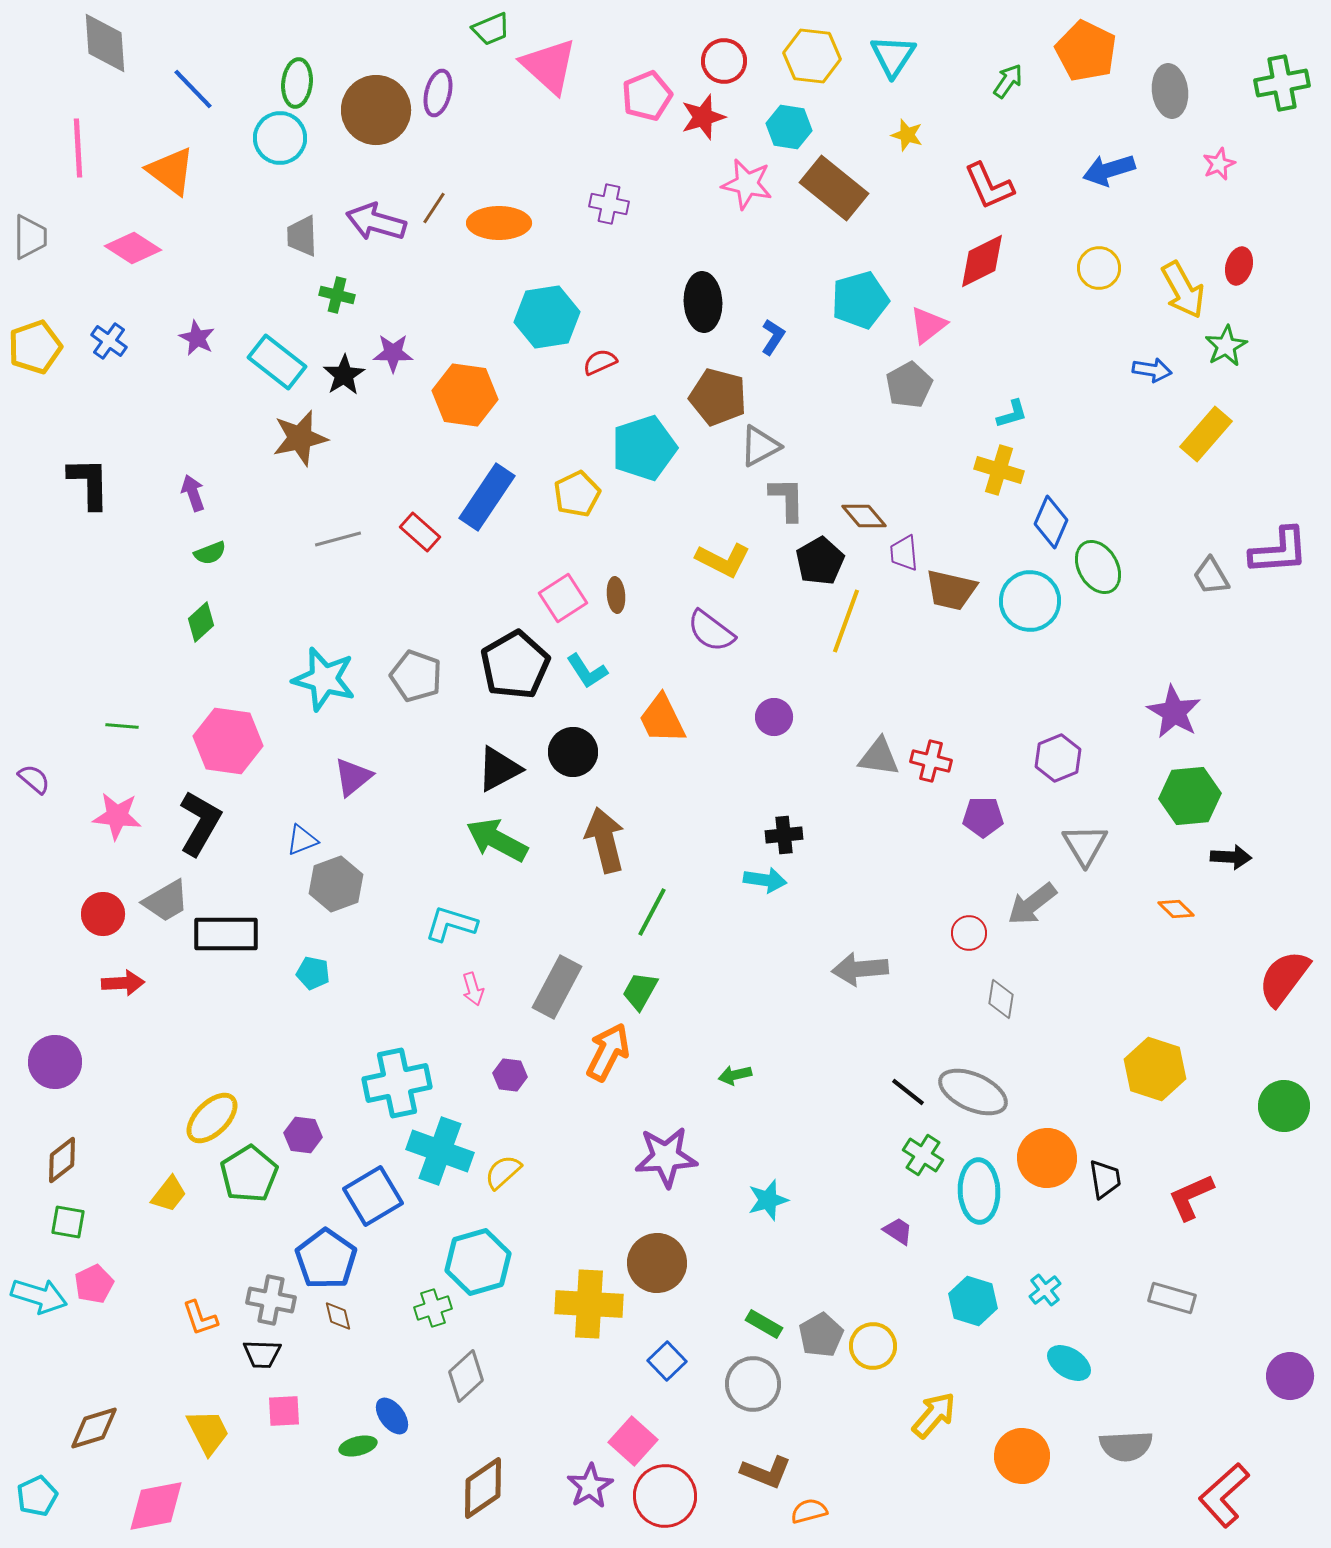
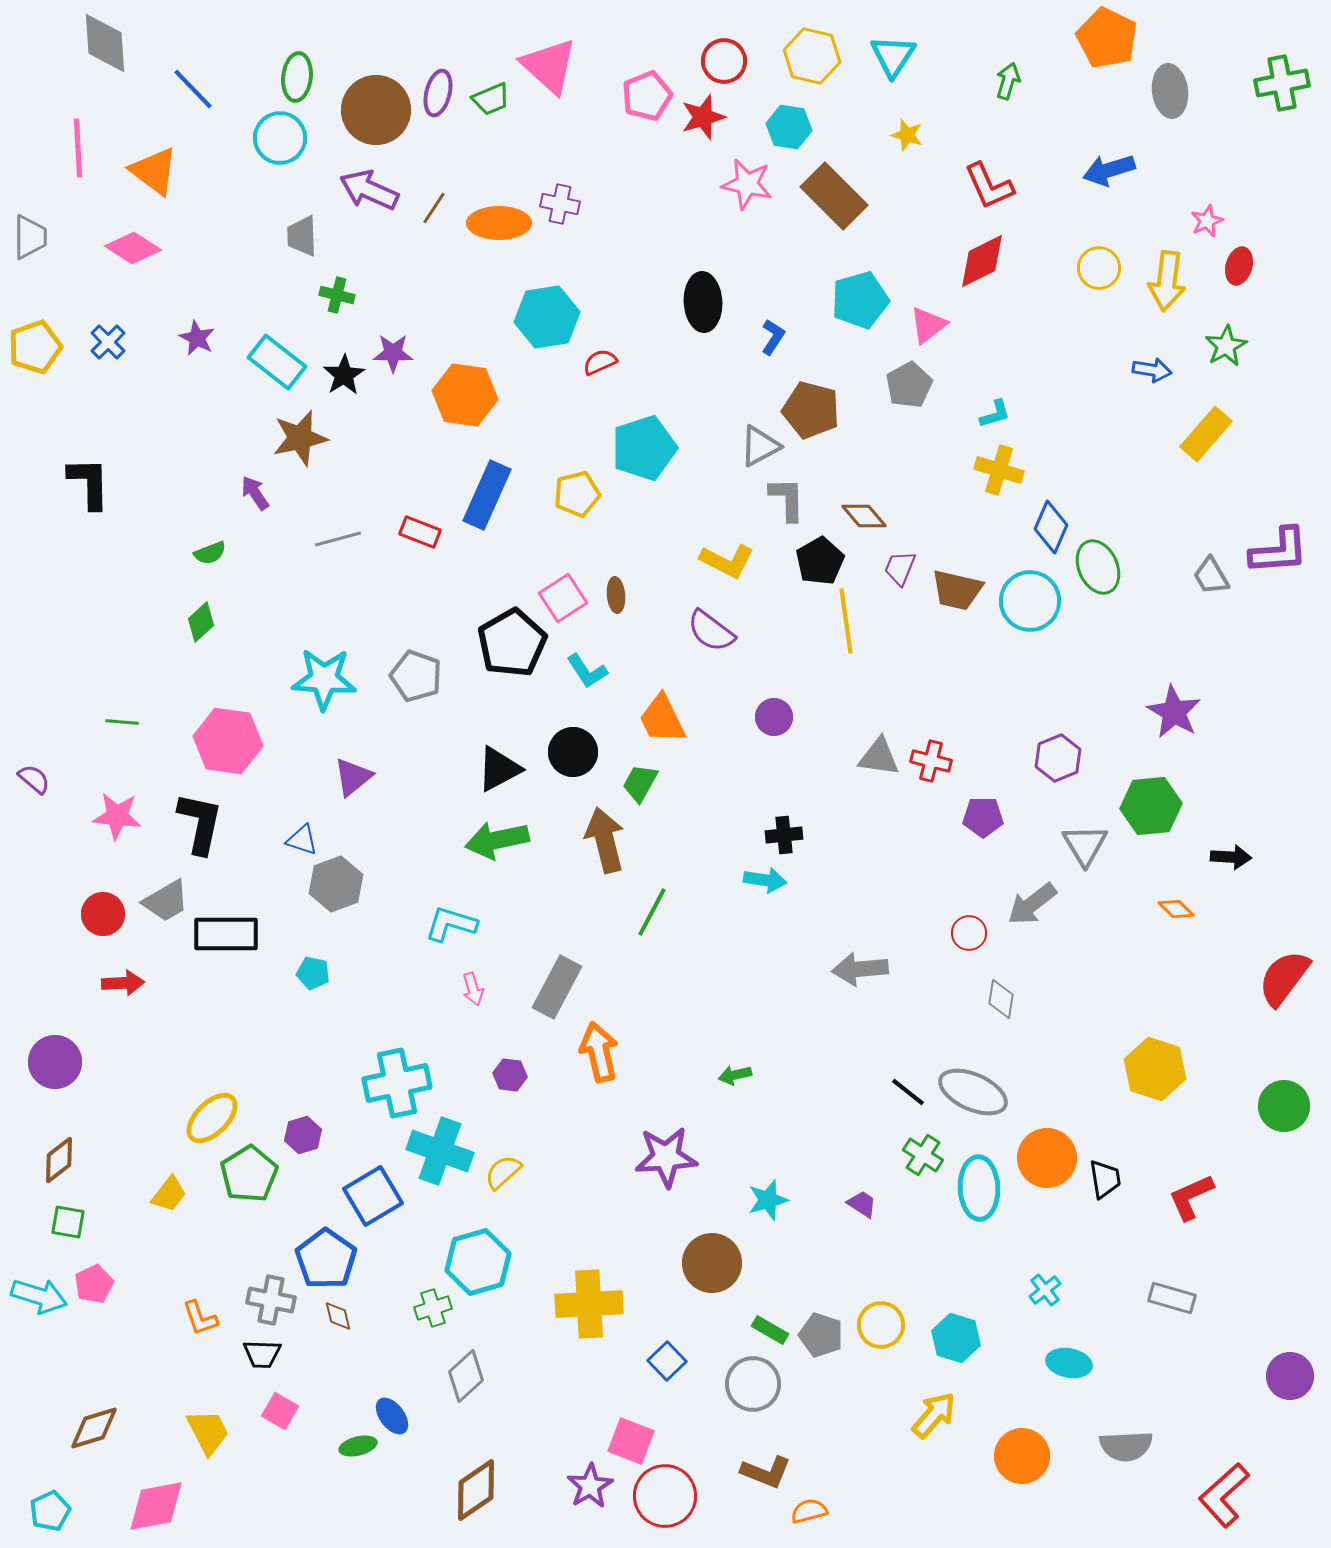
green trapezoid at (491, 29): moved 70 px down
orange pentagon at (1086, 51): moved 21 px right, 13 px up
yellow hexagon at (812, 56): rotated 6 degrees clockwise
green arrow at (1008, 81): rotated 18 degrees counterclockwise
green ellipse at (297, 83): moved 6 px up
pink star at (1219, 164): moved 12 px left, 57 px down
orange triangle at (171, 171): moved 17 px left
brown rectangle at (834, 188): moved 8 px down; rotated 6 degrees clockwise
purple cross at (609, 204): moved 49 px left
purple arrow at (376, 222): moved 7 px left, 32 px up; rotated 8 degrees clockwise
yellow arrow at (1183, 290): moved 16 px left, 9 px up; rotated 36 degrees clockwise
blue cross at (109, 341): moved 1 px left, 1 px down; rotated 9 degrees clockwise
brown pentagon at (718, 397): moved 93 px right, 13 px down
cyan L-shape at (1012, 414): moved 17 px left
purple arrow at (193, 493): moved 62 px right; rotated 15 degrees counterclockwise
yellow pentagon at (577, 494): rotated 12 degrees clockwise
blue rectangle at (487, 497): moved 2 px up; rotated 10 degrees counterclockwise
blue diamond at (1051, 522): moved 5 px down
red rectangle at (420, 532): rotated 21 degrees counterclockwise
purple trapezoid at (904, 553): moved 4 px left, 15 px down; rotated 27 degrees clockwise
yellow L-shape at (723, 560): moved 4 px right, 1 px down
green ellipse at (1098, 567): rotated 6 degrees clockwise
brown trapezoid at (951, 590): moved 6 px right
yellow line at (846, 621): rotated 28 degrees counterclockwise
black pentagon at (515, 665): moved 3 px left, 22 px up
cyan star at (324, 679): rotated 12 degrees counterclockwise
green line at (122, 726): moved 4 px up
green hexagon at (1190, 796): moved 39 px left, 10 px down
black L-shape at (200, 823): rotated 18 degrees counterclockwise
blue triangle at (302, 840): rotated 40 degrees clockwise
green arrow at (497, 840): rotated 40 degrees counterclockwise
green trapezoid at (640, 991): moved 208 px up
orange arrow at (608, 1052): moved 9 px left; rotated 40 degrees counterclockwise
purple hexagon at (303, 1135): rotated 24 degrees counterclockwise
brown diamond at (62, 1160): moved 3 px left
cyan ellipse at (979, 1191): moved 3 px up
purple trapezoid at (898, 1231): moved 36 px left, 27 px up
brown circle at (657, 1263): moved 55 px right
cyan hexagon at (973, 1301): moved 17 px left, 37 px down
yellow cross at (589, 1304): rotated 6 degrees counterclockwise
green rectangle at (764, 1324): moved 6 px right, 6 px down
gray pentagon at (821, 1335): rotated 24 degrees counterclockwise
yellow circle at (873, 1346): moved 8 px right, 21 px up
cyan ellipse at (1069, 1363): rotated 21 degrees counterclockwise
pink square at (284, 1411): moved 4 px left; rotated 33 degrees clockwise
pink square at (633, 1441): moved 2 px left; rotated 21 degrees counterclockwise
brown diamond at (483, 1488): moved 7 px left, 2 px down
cyan pentagon at (37, 1496): moved 13 px right, 15 px down
